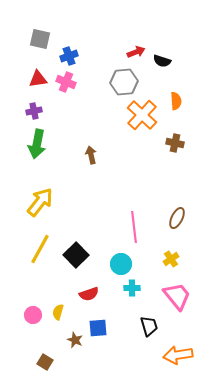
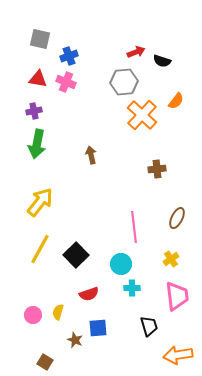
red triangle: rotated 18 degrees clockwise
orange semicircle: rotated 42 degrees clockwise
brown cross: moved 18 px left, 26 px down; rotated 18 degrees counterclockwise
pink trapezoid: rotated 32 degrees clockwise
